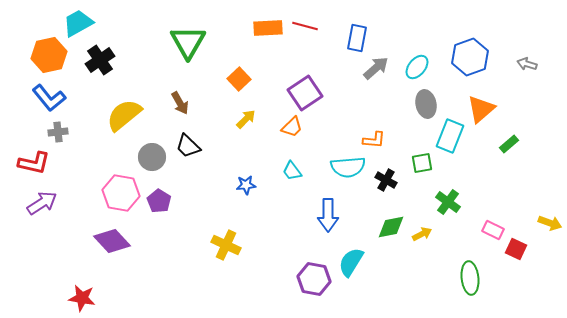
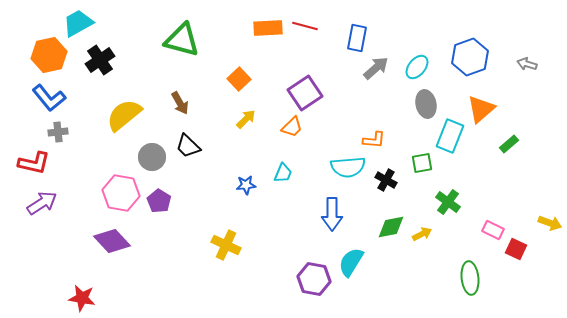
green triangle at (188, 42): moved 6 px left, 2 px up; rotated 45 degrees counterclockwise
cyan trapezoid at (292, 171): moved 9 px left, 2 px down; rotated 120 degrees counterclockwise
blue arrow at (328, 215): moved 4 px right, 1 px up
